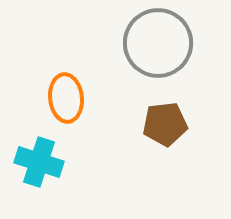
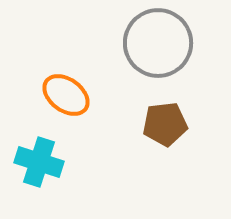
orange ellipse: moved 3 px up; rotated 48 degrees counterclockwise
